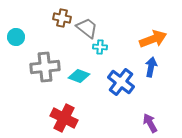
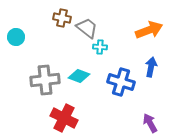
orange arrow: moved 4 px left, 9 px up
gray cross: moved 13 px down
blue cross: rotated 20 degrees counterclockwise
